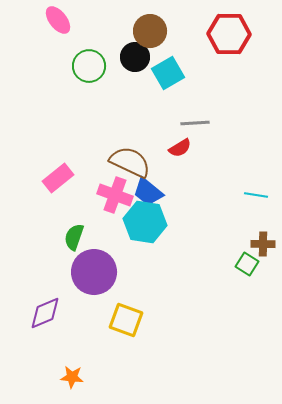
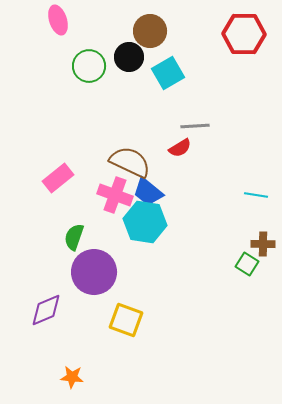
pink ellipse: rotated 20 degrees clockwise
red hexagon: moved 15 px right
black circle: moved 6 px left
gray line: moved 3 px down
purple diamond: moved 1 px right, 3 px up
